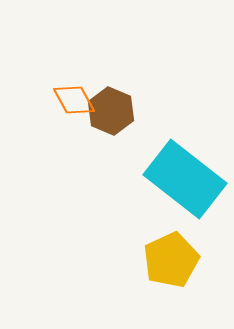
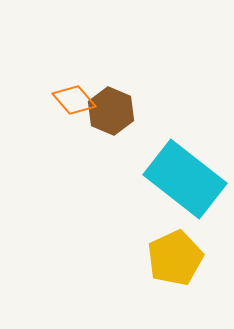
orange diamond: rotated 12 degrees counterclockwise
yellow pentagon: moved 4 px right, 2 px up
